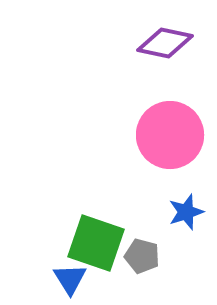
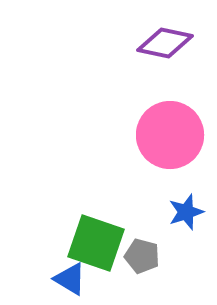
blue triangle: rotated 27 degrees counterclockwise
